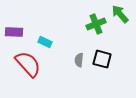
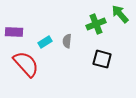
cyan rectangle: rotated 56 degrees counterclockwise
gray semicircle: moved 12 px left, 19 px up
red semicircle: moved 2 px left
